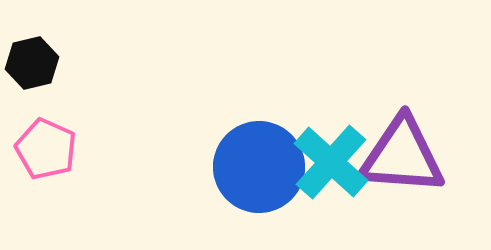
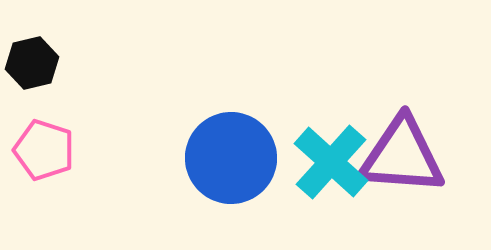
pink pentagon: moved 2 px left, 1 px down; rotated 6 degrees counterclockwise
blue circle: moved 28 px left, 9 px up
